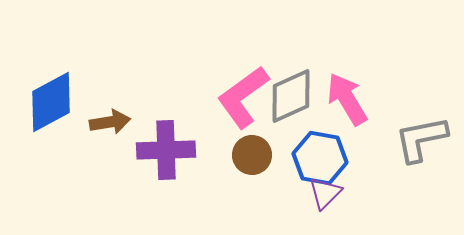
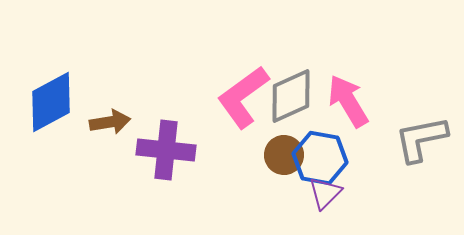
pink arrow: moved 1 px right, 2 px down
purple cross: rotated 8 degrees clockwise
brown circle: moved 32 px right
